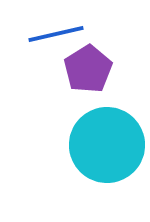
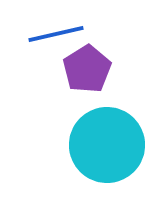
purple pentagon: moved 1 px left
